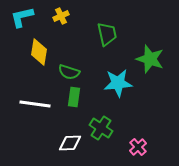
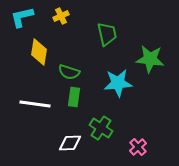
green star: rotated 12 degrees counterclockwise
